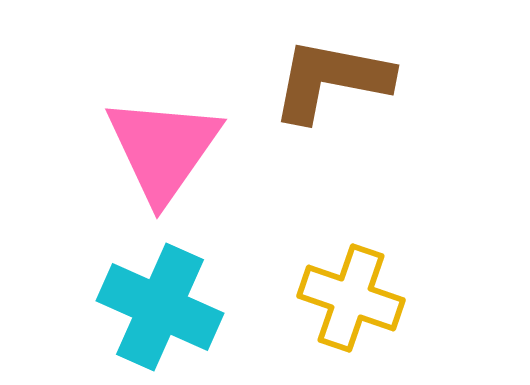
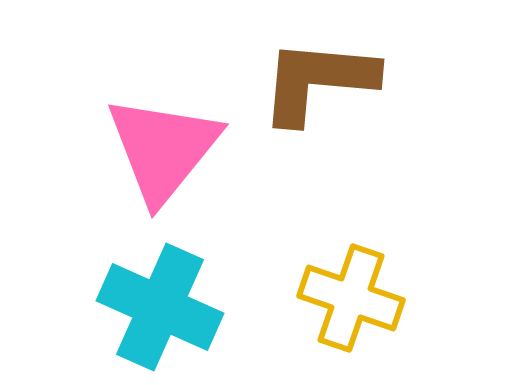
brown L-shape: moved 13 px left, 1 px down; rotated 6 degrees counterclockwise
pink triangle: rotated 4 degrees clockwise
